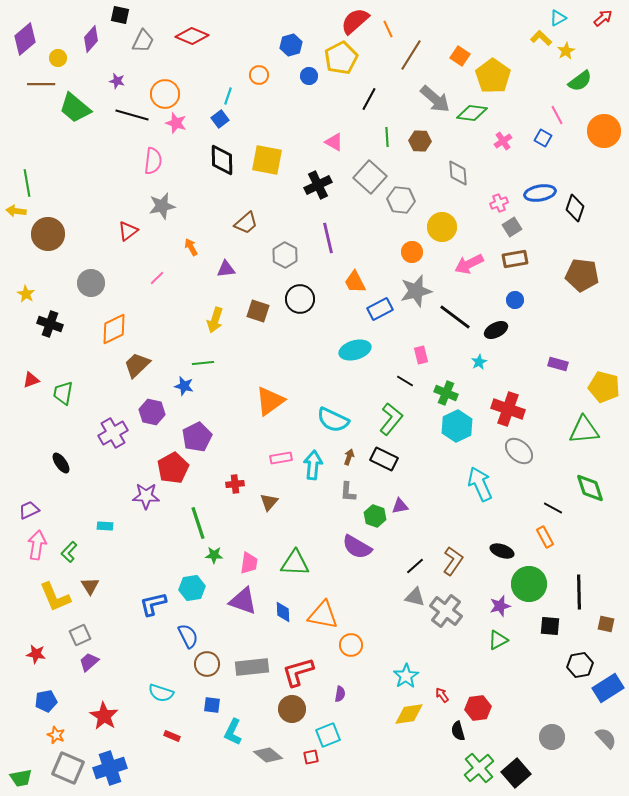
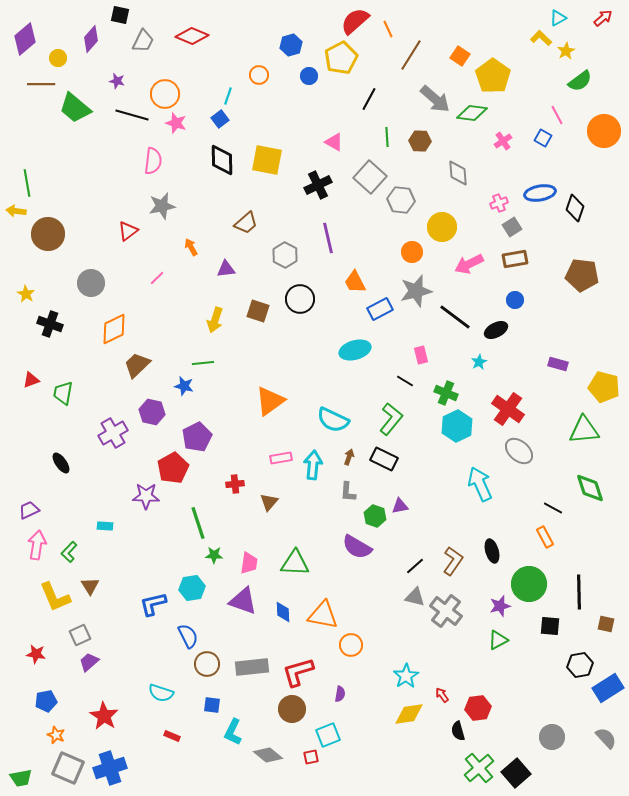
red cross at (508, 409): rotated 16 degrees clockwise
black ellipse at (502, 551): moved 10 px left; rotated 55 degrees clockwise
